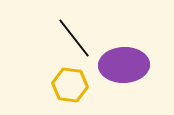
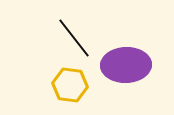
purple ellipse: moved 2 px right
